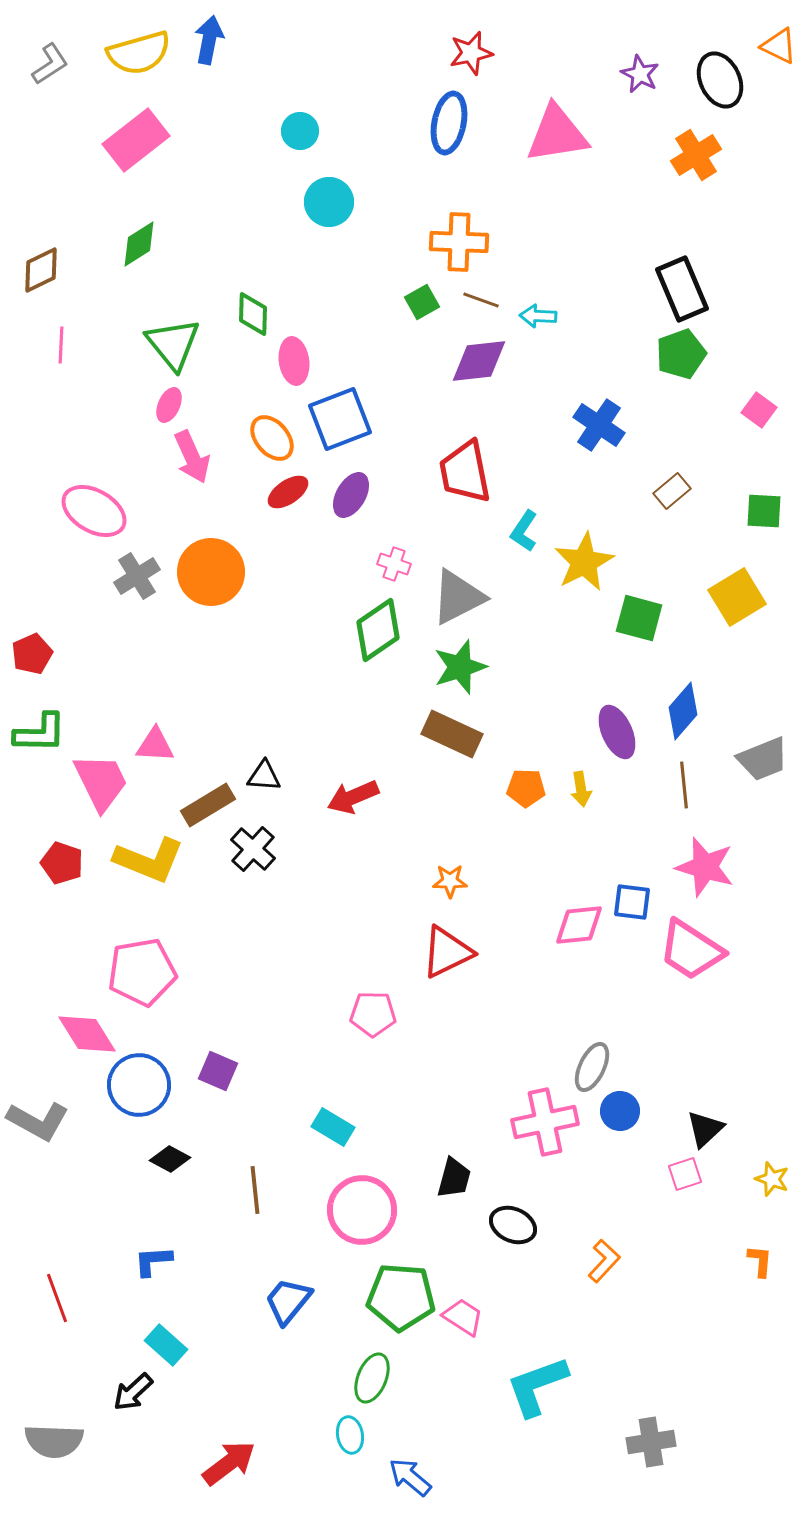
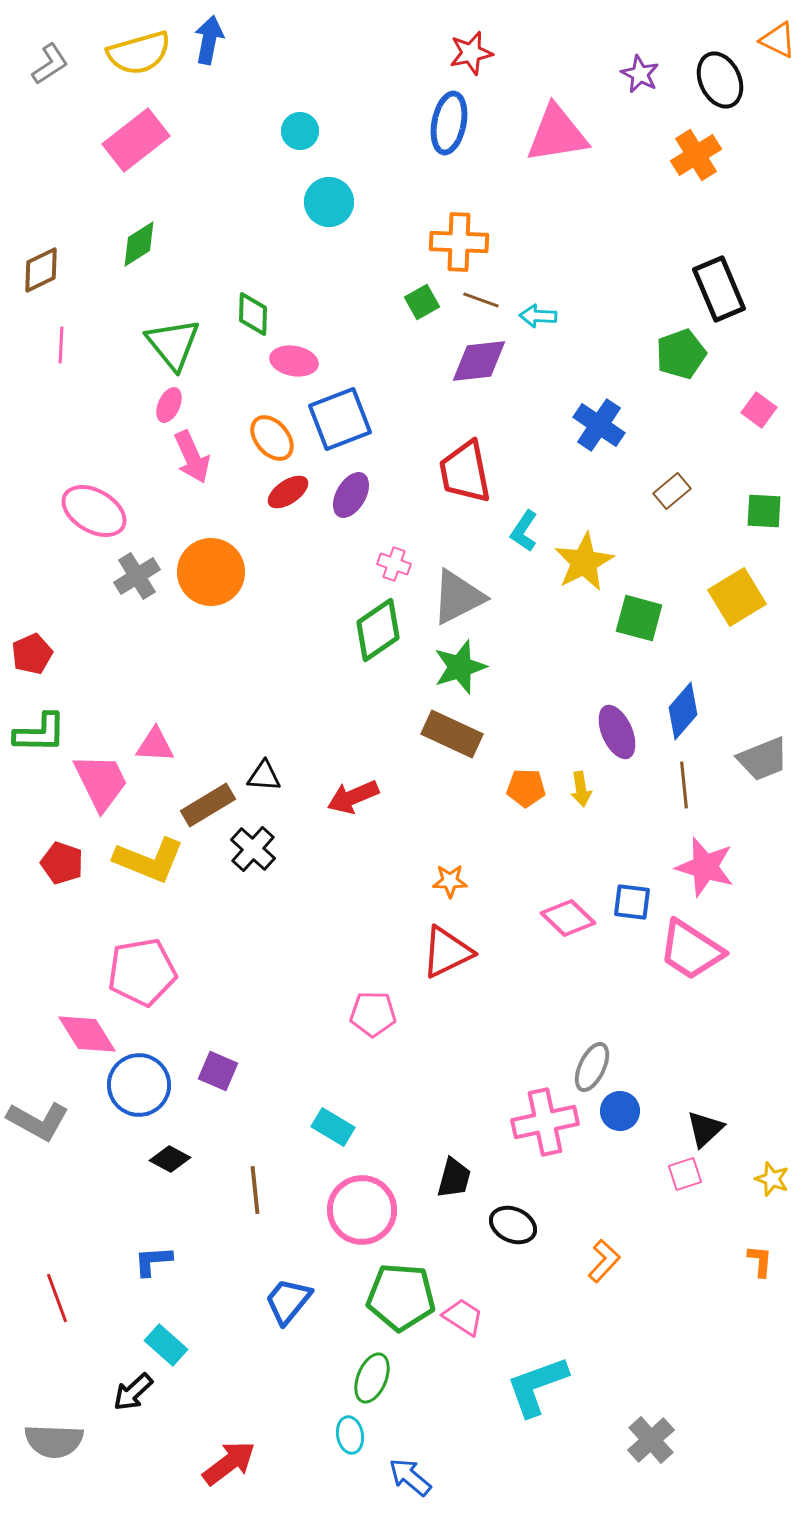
orange triangle at (779, 46): moved 1 px left, 6 px up
black rectangle at (682, 289): moved 37 px right
pink ellipse at (294, 361): rotated 72 degrees counterclockwise
pink diamond at (579, 925): moved 11 px left, 7 px up; rotated 50 degrees clockwise
gray cross at (651, 1442): moved 2 px up; rotated 33 degrees counterclockwise
